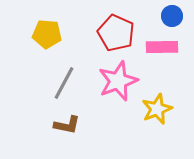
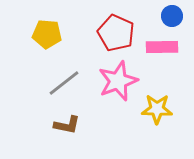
gray line: rotated 24 degrees clockwise
yellow star: rotated 24 degrees clockwise
